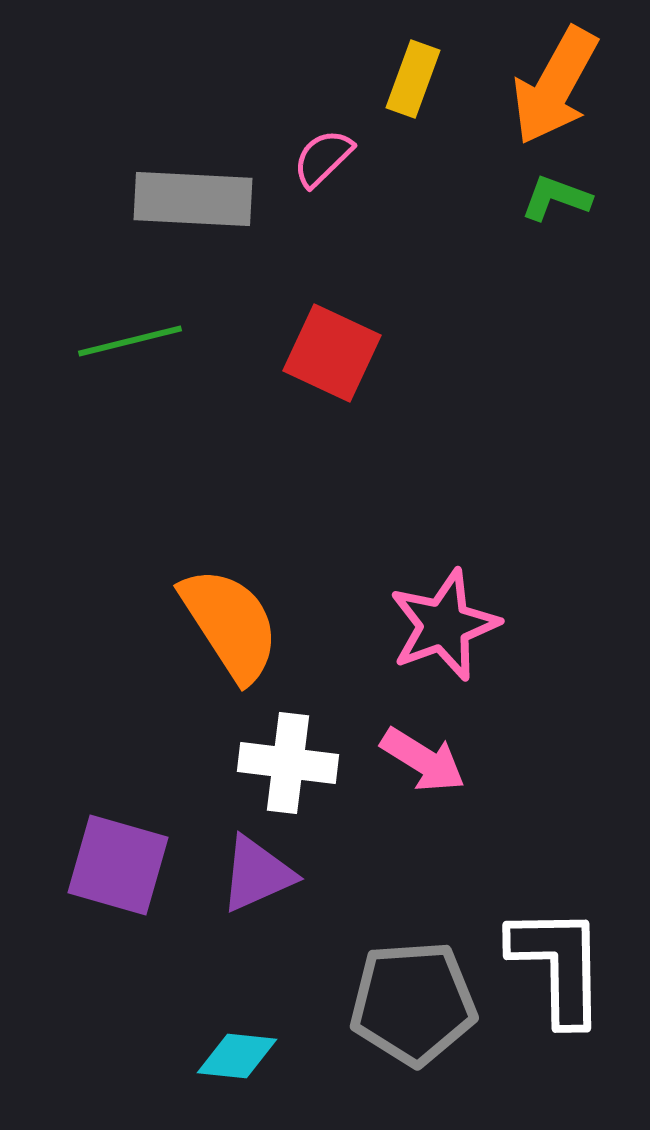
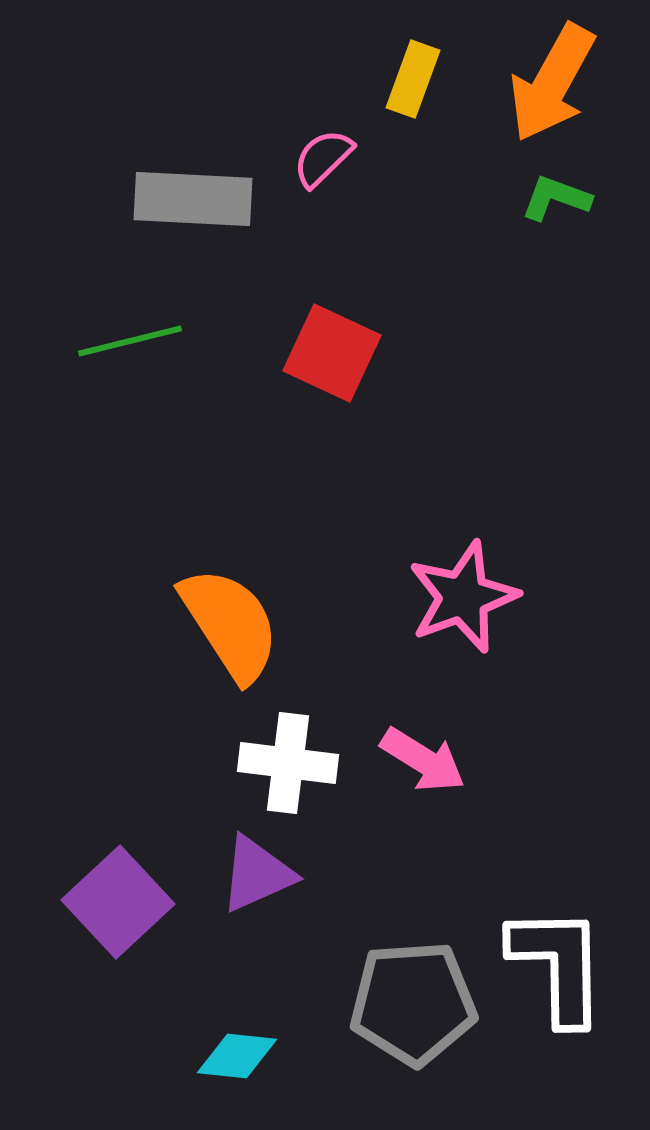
orange arrow: moved 3 px left, 3 px up
pink star: moved 19 px right, 28 px up
purple square: moved 37 px down; rotated 31 degrees clockwise
